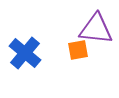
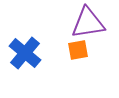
purple triangle: moved 8 px left, 6 px up; rotated 15 degrees counterclockwise
